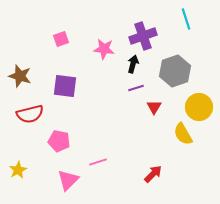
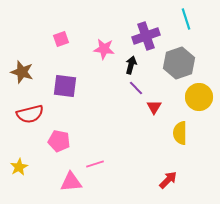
purple cross: moved 3 px right
black arrow: moved 2 px left, 1 px down
gray hexagon: moved 4 px right, 8 px up
brown star: moved 2 px right, 4 px up
purple line: rotated 63 degrees clockwise
yellow circle: moved 10 px up
yellow semicircle: moved 3 px left, 1 px up; rotated 30 degrees clockwise
pink line: moved 3 px left, 2 px down
yellow star: moved 1 px right, 3 px up
red arrow: moved 15 px right, 6 px down
pink triangle: moved 3 px right, 2 px down; rotated 40 degrees clockwise
